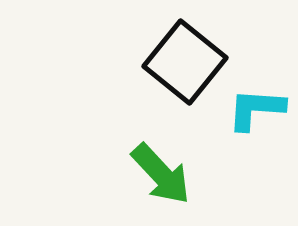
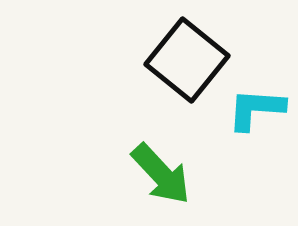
black square: moved 2 px right, 2 px up
